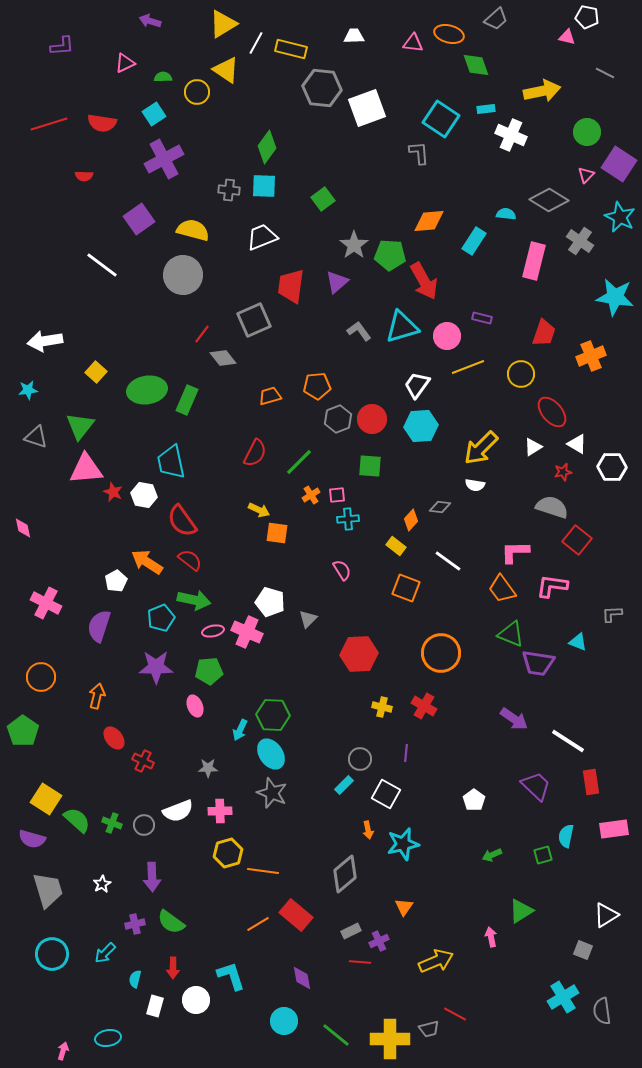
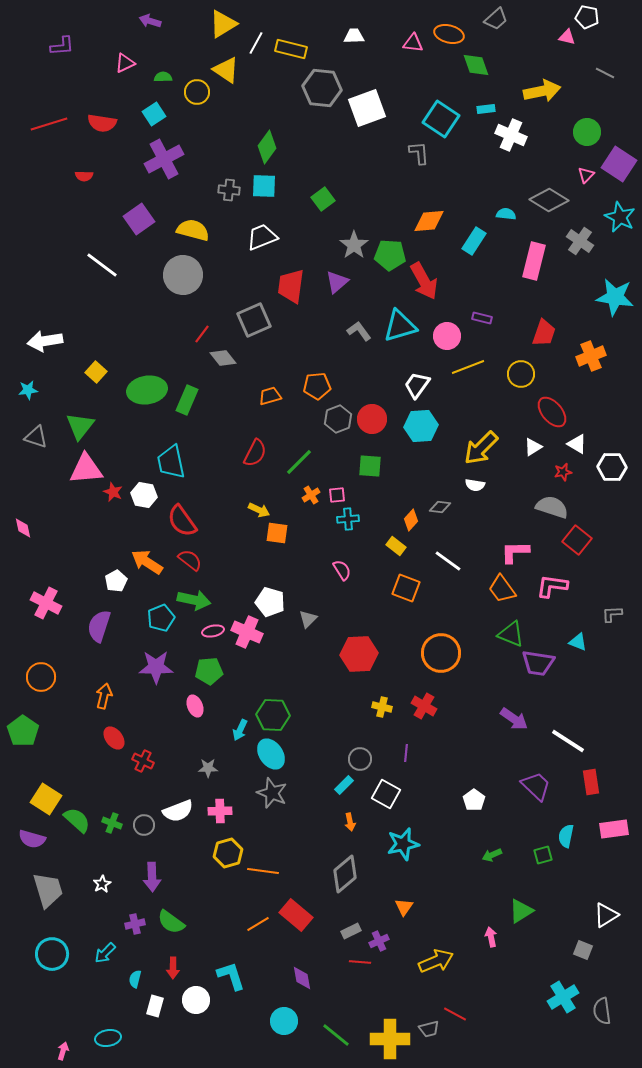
cyan triangle at (402, 327): moved 2 px left, 1 px up
orange arrow at (97, 696): moved 7 px right
orange arrow at (368, 830): moved 18 px left, 8 px up
